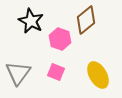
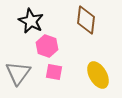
brown diamond: rotated 44 degrees counterclockwise
pink hexagon: moved 13 px left, 7 px down
pink square: moved 2 px left; rotated 12 degrees counterclockwise
